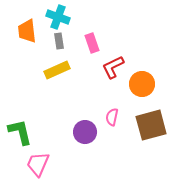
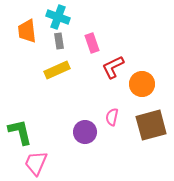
pink trapezoid: moved 2 px left, 1 px up
